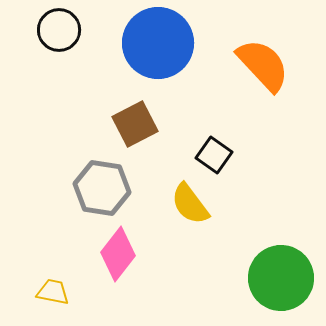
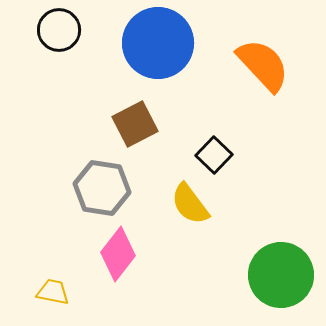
black square: rotated 9 degrees clockwise
green circle: moved 3 px up
